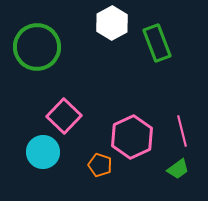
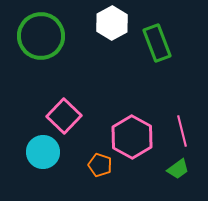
green circle: moved 4 px right, 11 px up
pink hexagon: rotated 6 degrees counterclockwise
